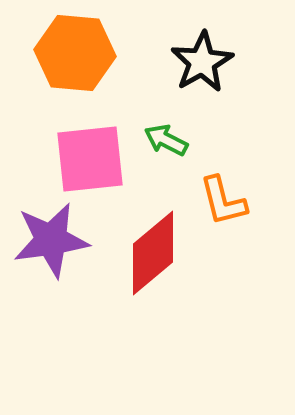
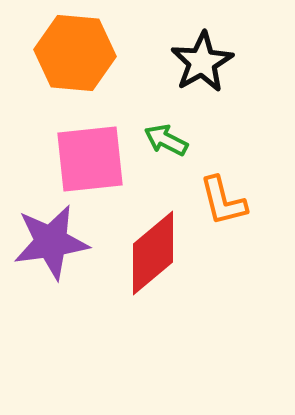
purple star: moved 2 px down
